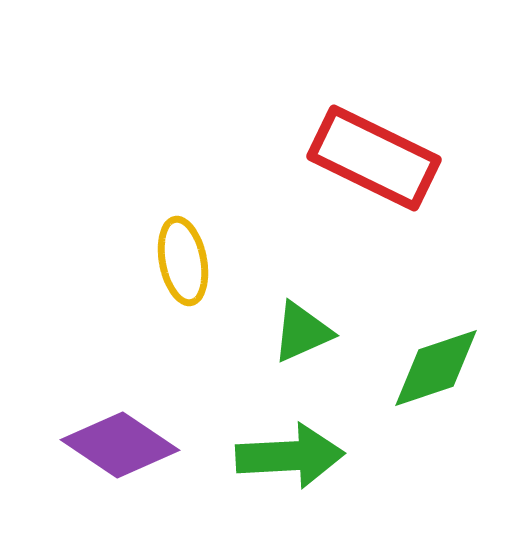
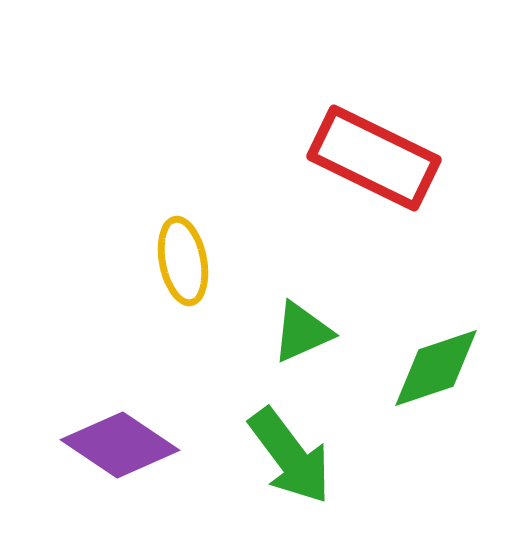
green arrow: rotated 56 degrees clockwise
